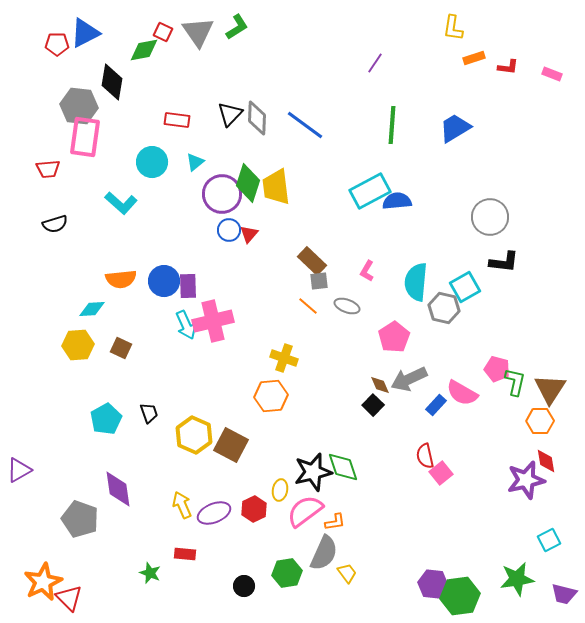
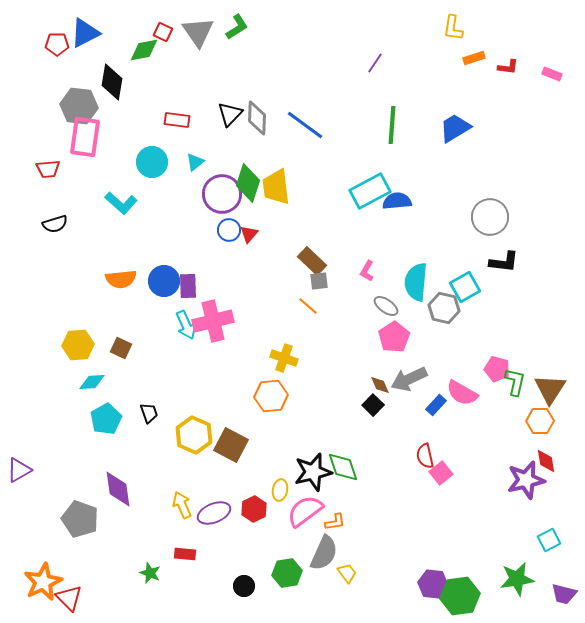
gray ellipse at (347, 306): moved 39 px right; rotated 15 degrees clockwise
cyan diamond at (92, 309): moved 73 px down
